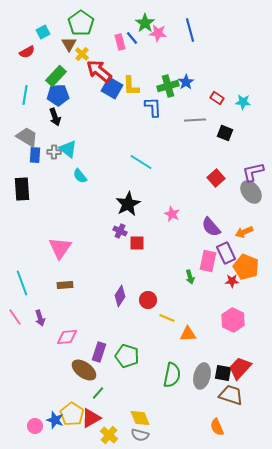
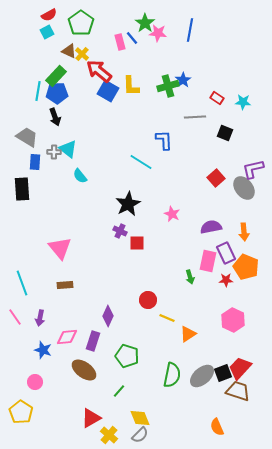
blue line at (190, 30): rotated 25 degrees clockwise
cyan square at (43, 32): moved 4 px right
brown triangle at (69, 44): moved 7 px down; rotated 35 degrees counterclockwise
red semicircle at (27, 52): moved 22 px right, 37 px up
blue star at (186, 82): moved 3 px left, 2 px up
blue square at (112, 88): moved 4 px left, 3 px down
cyan line at (25, 95): moved 13 px right, 4 px up
blue pentagon at (58, 95): moved 1 px left, 2 px up
blue L-shape at (153, 107): moved 11 px right, 33 px down
gray line at (195, 120): moved 3 px up
blue rectangle at (35, 155): moved 7 px down
purple L-shape at (253, 172): moved 3 px up
gray ellipse at (251, 192): moved 7 px left, 4 px up
purple semicircle at (211, 227): rotated 120 degrees clockwise
orange arrow at (244, 232): rotated 72 degrees counterclockwise
pink triangle at (60, 248): rotated 15 degrees counterclockwise
red star at (232, 281): moved 6 px left, 1 px up
purple diamond at (120, 296): moved 12 px left, 20 px down; rotated 10 degrees counterclockwise
purple arrow at (40, 318): rotated 28 degrees clockwise
orange triangle at (188, 334): rotated 30 degrees counterclockwise
purple rectangle at (99, 352): moved 6 px left, 11 px up
black square at (223, 373): rotated 30 degrees counterclockwise
gray ellipse at (202, 376): rotated 35 degrees clockwise
green line at (98, 393): moved 21 px right, 2 px up
brown trapezoid at (231, 395): moved 7 px right, 4 px up
yellow pentagon at (72, 414): moved 51 px left, 2 px up
blue star at (55, 420): moved 12 px left, 70 px up
pink circle at (35, 426): moved 44 px up
gray semicircle at (140, 435): rotated 60 degrees counterclockwise
